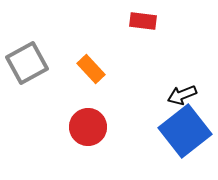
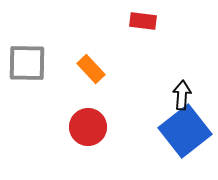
gray square: rotated 30 degrees clockwise
black arrow: rotated 116 degrees clockwise
